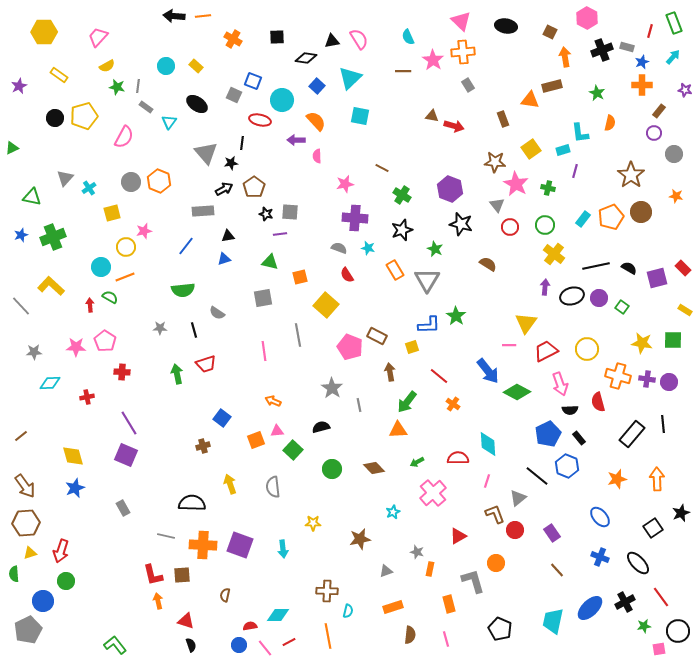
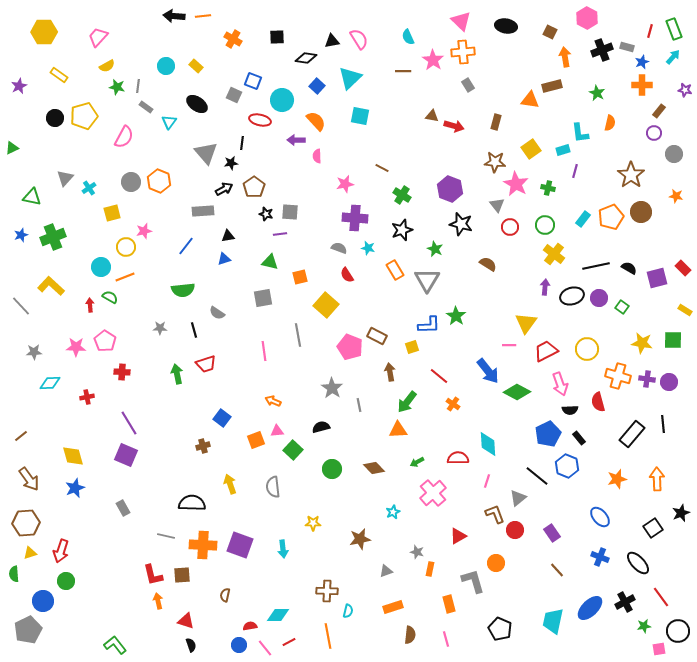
green rectangle at (674, 23): moved 6 px down
brown rectangle at (503, 119): moved 7 px left, 3 px down; rotated 35 degrees clockwise
brown arrow at (25, 486): moved 4 px right, 7 px up
